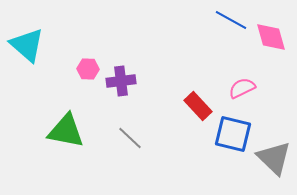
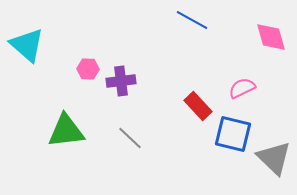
blue line: moved 39 px left
green triangle: rotated 18 degrees counterclockwise
